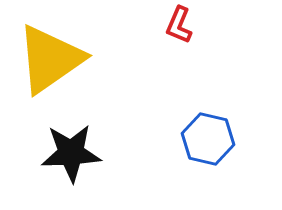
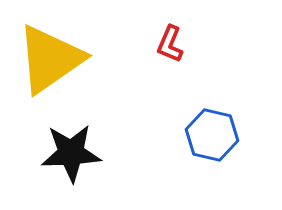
red L-shape: moved 9 px left, 19 px down
blue hexagon: moved 4 px right, 4 px up
